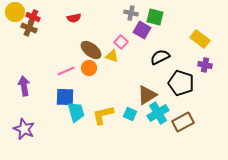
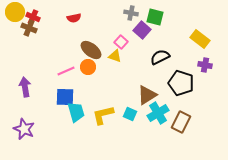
purple square: rotated 12 degrees clockwise
yellow triangle: moved 3 px right
orange circle: moved 1 px left, 1 px up
purple arrow: moved 1 px right, 1 px down
brown rectangle: moved 2 px left; rotated 35 degrees counterclockwise
